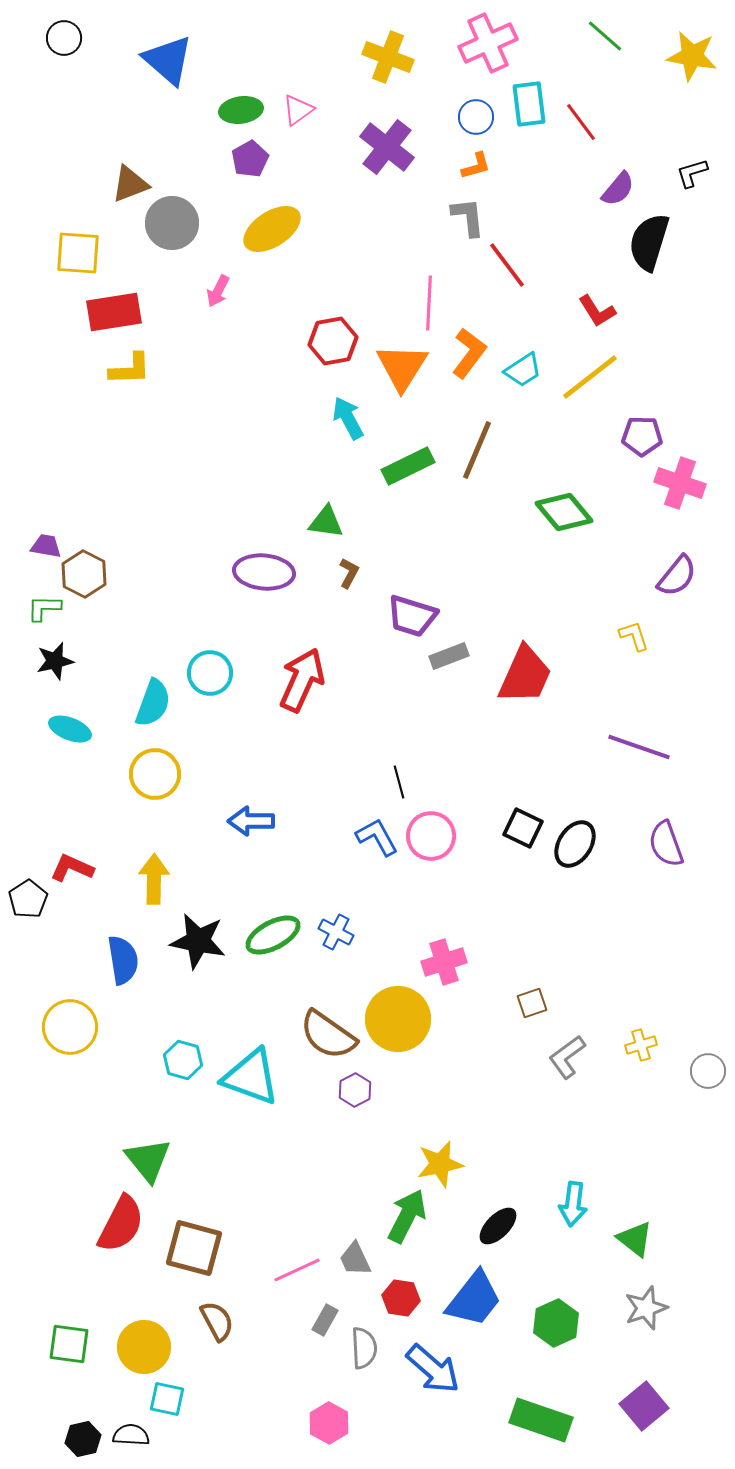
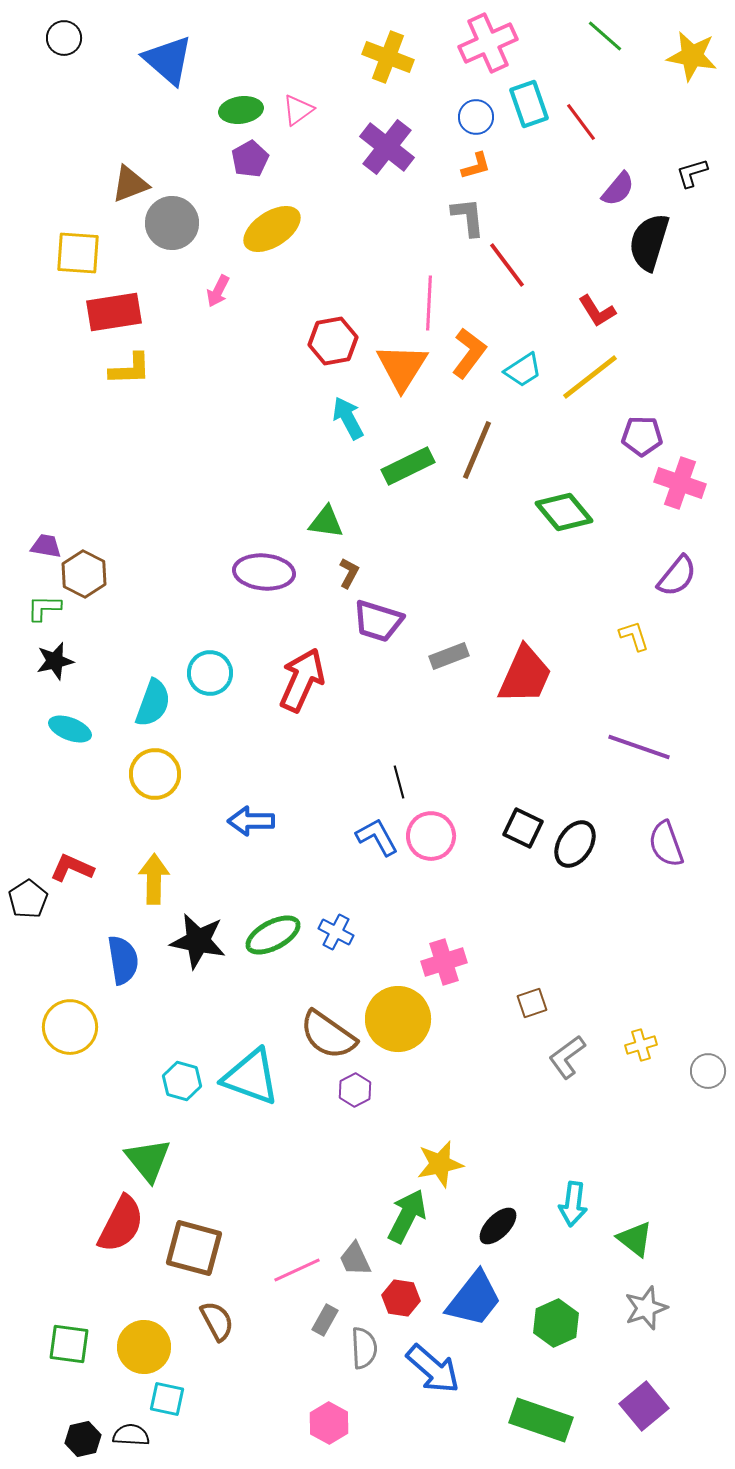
cyan rectangle at (529, 104): rotated 12 degrees counterclockwise
purple trapezoid at (412, 616): moved 34 px left, 5 px down
cyan hexagon at (183, 1060): moved 1 px left, 21 px down
